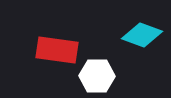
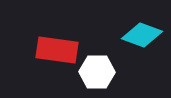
white hexagon: moved 4 px up
